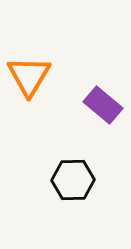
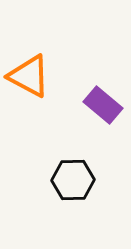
orange triangle: rotated 33 degrees counterclockwise
